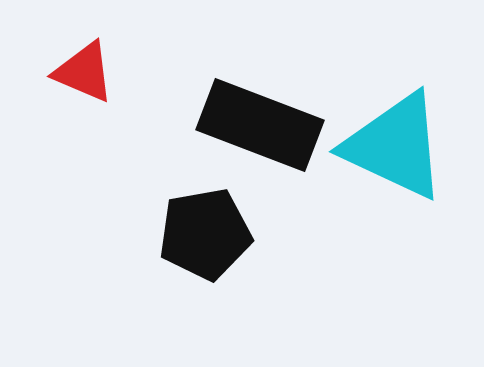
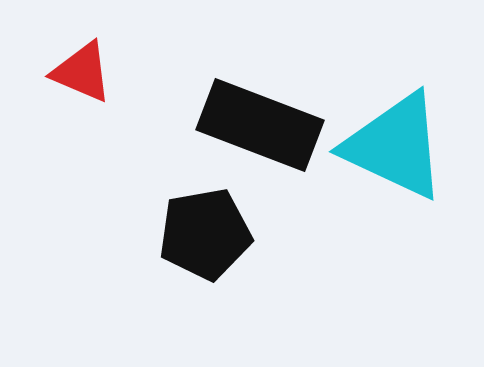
red triangle: moved 2 px left
